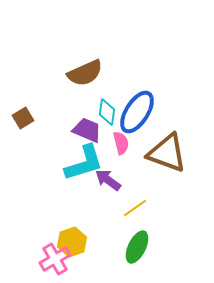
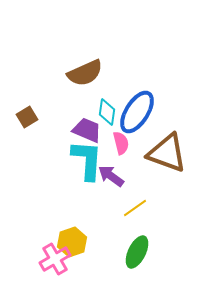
brown square: moved 4 px right, 1 px up
cyan L-shape: moved 3 px right, 3 px up; rotated 69 degrees counterclockwise
purple arrow: moved 3 px right, 4 px up
green ellipse: moved 5 px down
